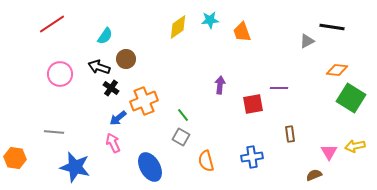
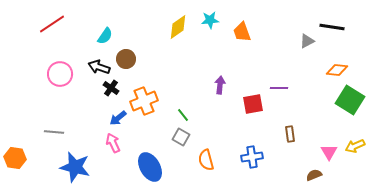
green square: moved 1 px left, 2 px down
yellow arrow: rotated 12 degrees counterclockwise
orange semicircle: moved 1 px up
